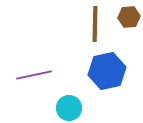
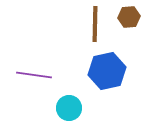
purple line: rotated 20 degrees clockwise
